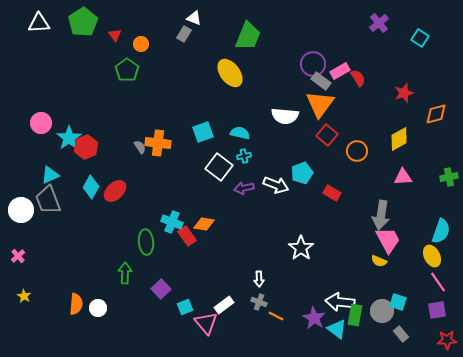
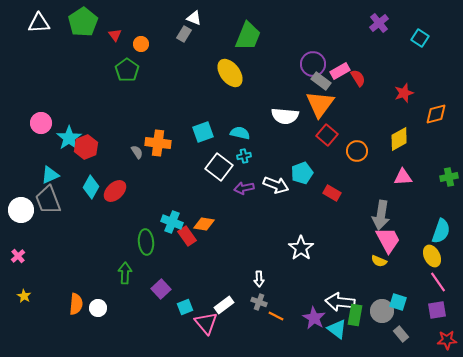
gray semicircle at (140, 147): moved 3 px left, 5 px down
